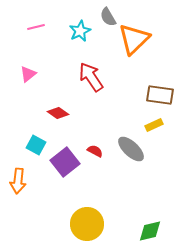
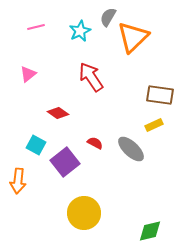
gray semicircle: rotated 60 degrees clockwise
orange triangle: moved 1 px left, 2 px up
red semicircle: moved 8 px up
yellow circle: moved 3 px left, 11 px up
